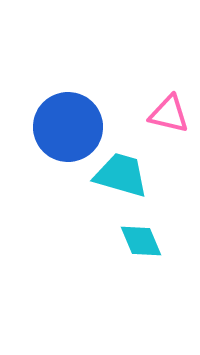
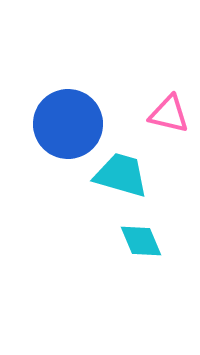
blue circle: moved 3 px up
